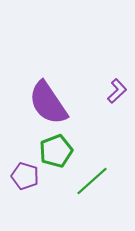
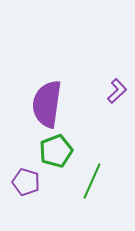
purple semicircle: moved 1 px left, 1 px down; rotated 42 degrees clockwise
purple pentagon: moved 1 px right, 6 px down
green line: rotated 24 degrees counterclockwise
